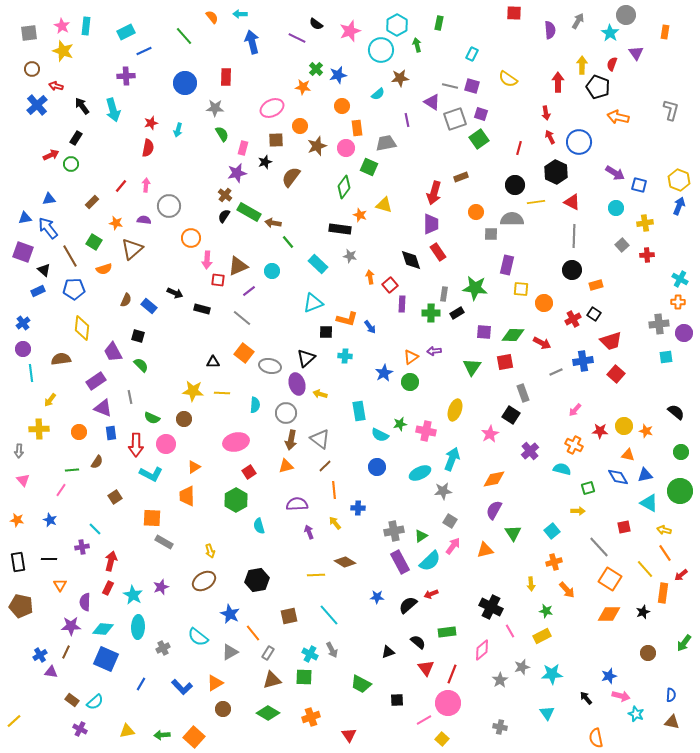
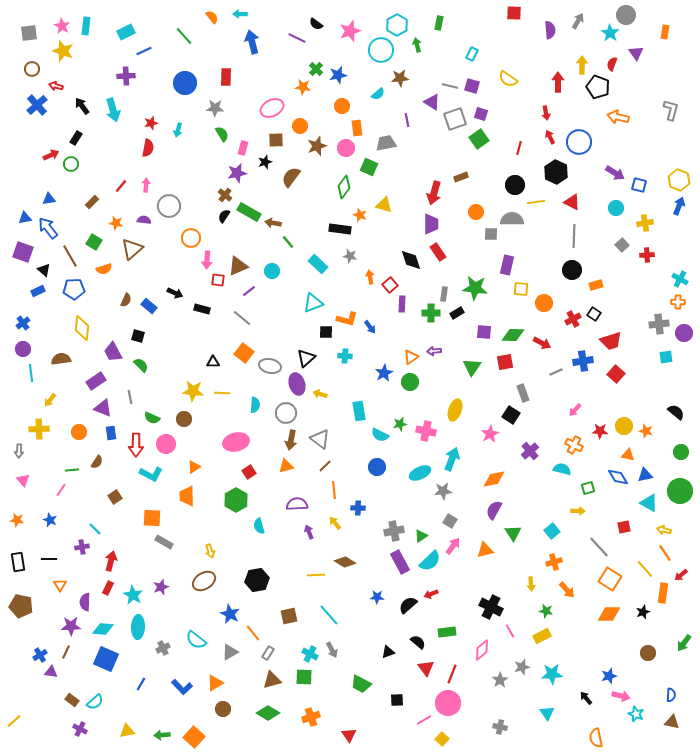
cyan semicircle at (198, 637): moved 2 px left, 3 px down
